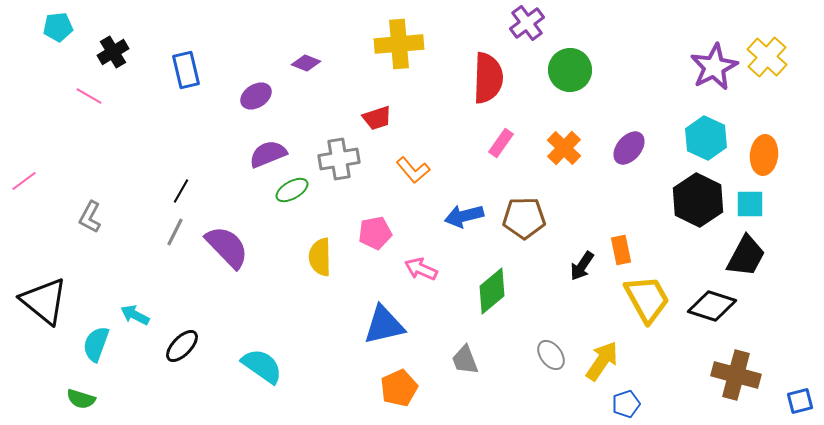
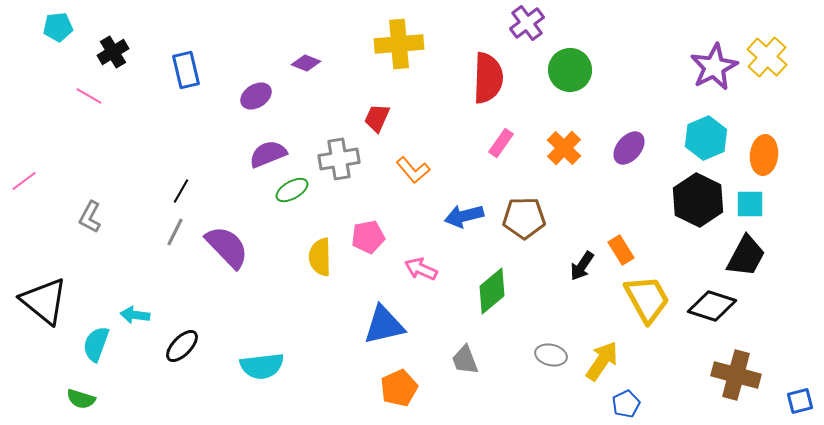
red trapezoid at (377, 118): rotated 132 degrees clockwise
cyan hexagon at (706, 138): rotated 12 degrees clockwise
pink pentagon at (375, 233): moved 7 px left, 4 px down
orange rectangle at (621, 250): rotated 20 degrees counterclockwise
cyan arrow at (135, 315): rotated 20 degrees counterclockwise
gray ellipse at (551, 355): rotated 40 degrees counterclockwise
cyan semicircle at (262, 366): rotated 138 degrees clockwise
blue pentagon at (626, 404): rotated 8 degrees counterclockwise
